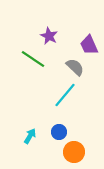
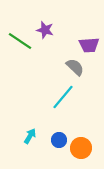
purple star: moved 4 px left, 6 px up; rotated 12 degrees counterclockwise
purple trapezoid: rotated 70 degrees counterclockwise
green line: moved 13 px left, 18 px up
cyan line: moved 2 px left, 2 px down
blue circle: moved 8 px down
orange circle: moved 7 px right, 4 px up
